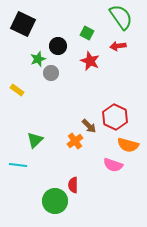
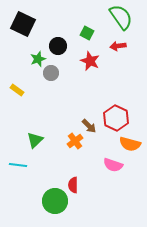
red hexagon: moved 1 px right, 1 px down
orange semicircle: moved 2 px right, 1 px up
